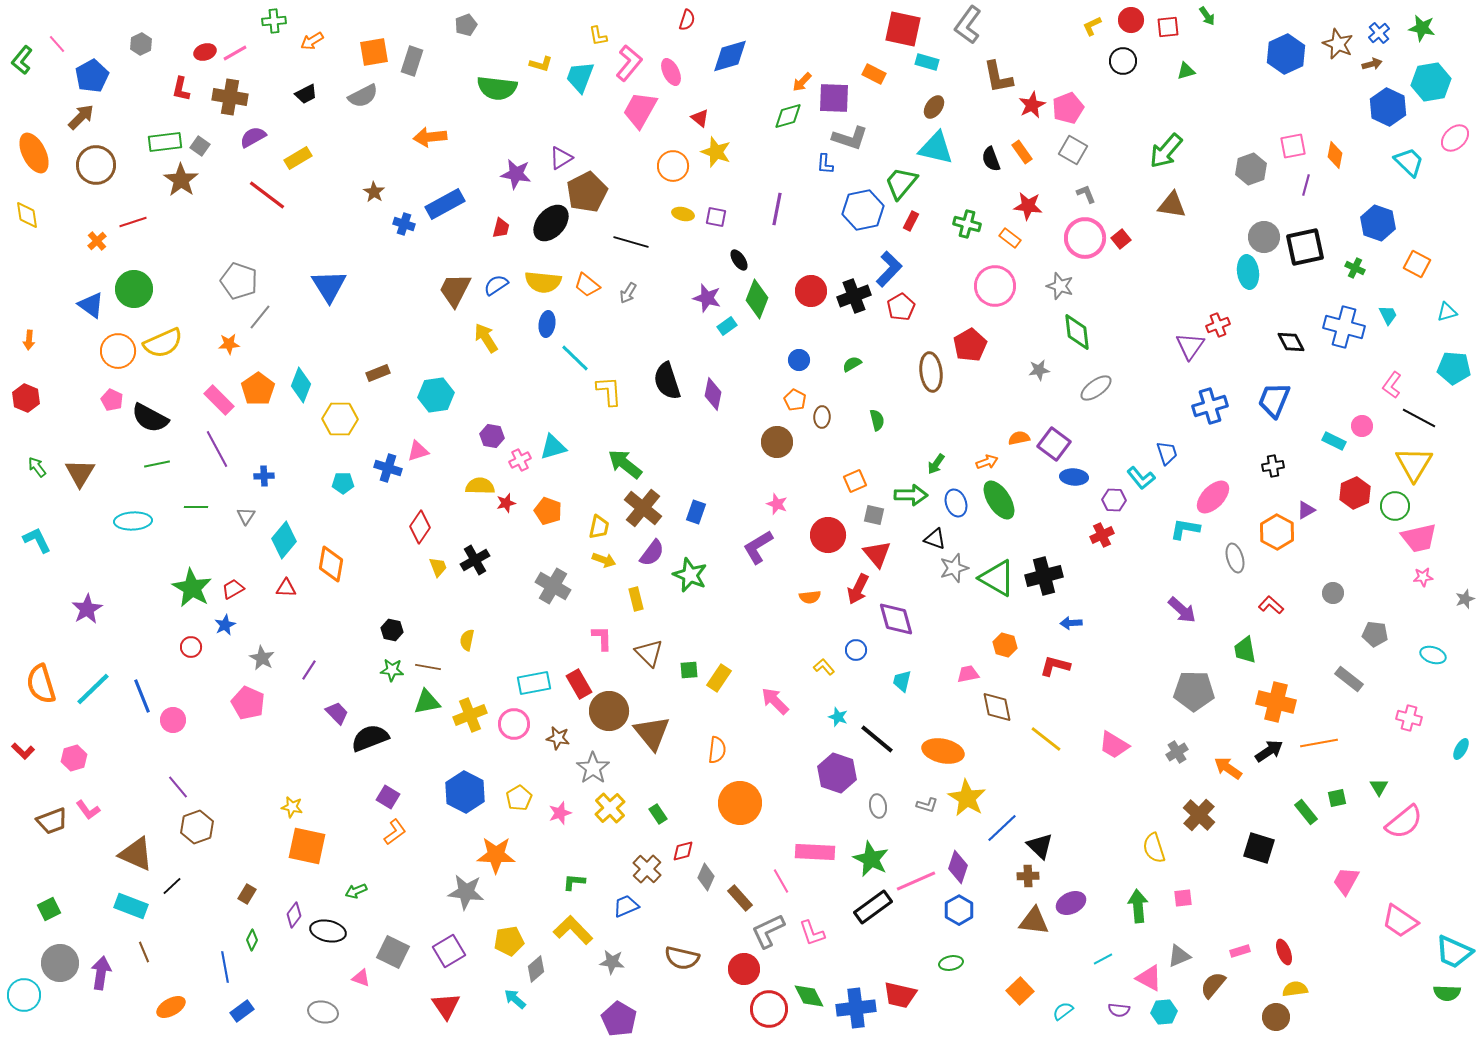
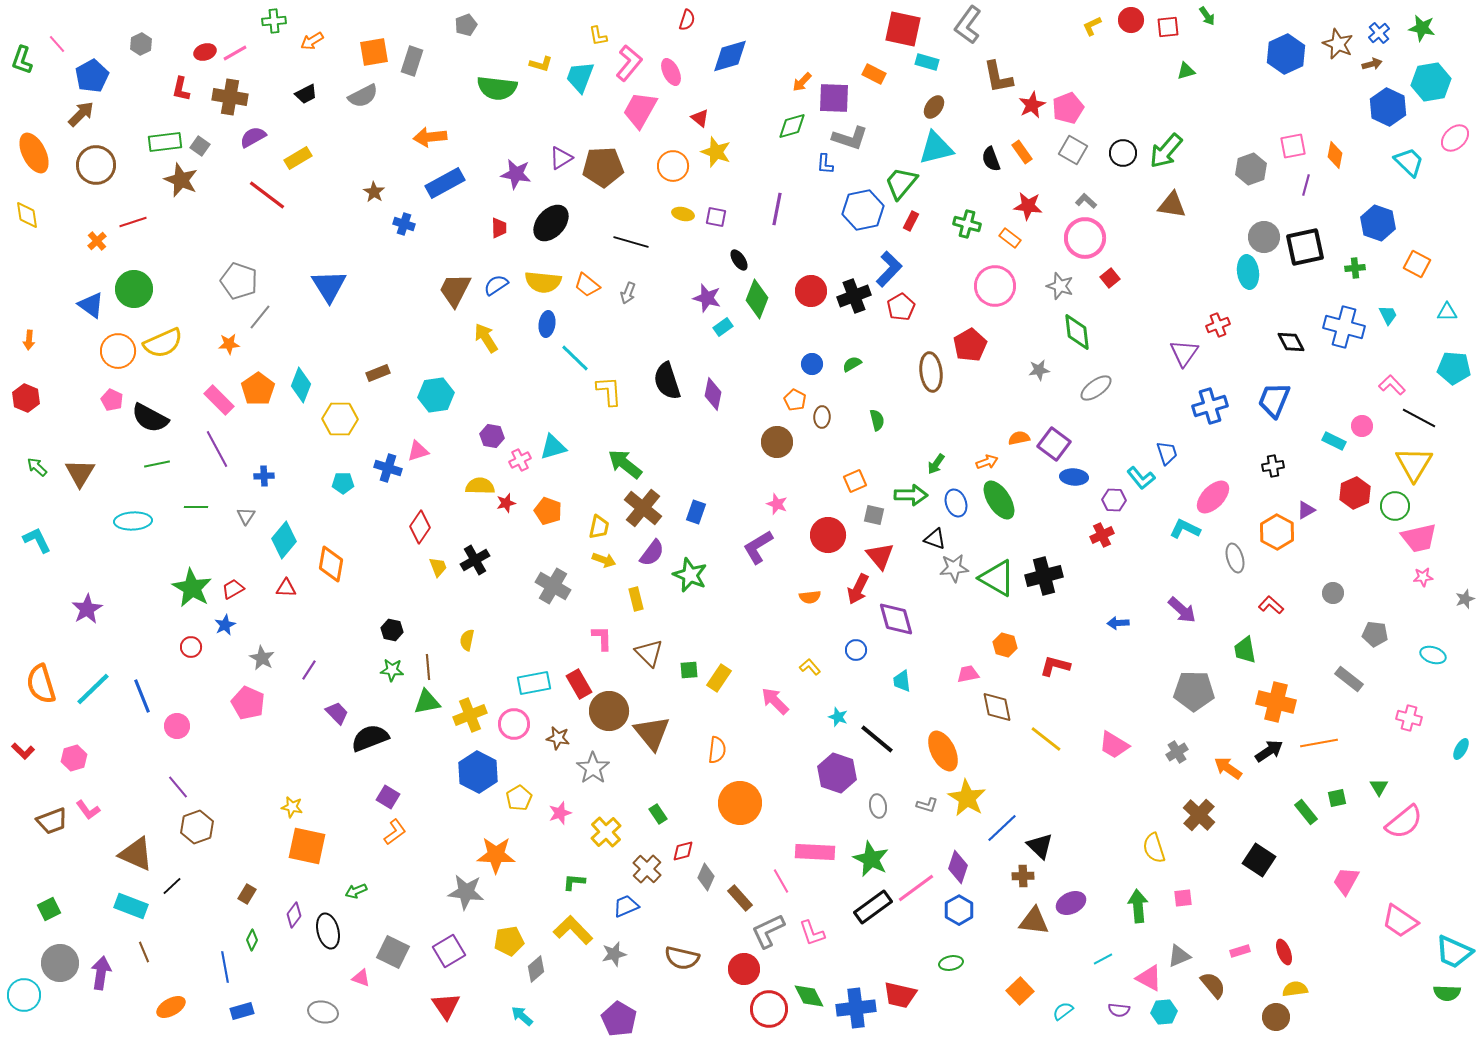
green L-shape at (22, 60): rotated 20 degrees counterclockwise
black circle at (1123, 61): moved 92 px down
green diamond at (788, 116): moved 4 px right, 10 px down
brown arrow at (81, 117): moved 3 px up
cyan triangle at (936, 148): rotated 27 degrees counterclockwise
brown star at (181, 180): rotated 12 degrees counterclockwise
brown pentagon at (587, 192): moved 16 px right, 25 px up; rotated 24 degrees clockwise
gray L-shape at (1086, 194): moved 7 px down; rotated 25 degrees counterclockwise
blue rectangle at (445, 204): moved 21 px up
red trapezoid at (501, 228): moved 2 px left; rotated 15 degrees counterclockwise
red square at (1121, 239): moved 11 px left, 39 px down
green cross at (1355, 268): rotated 30 degrees counterclockwise
gray arrow at (628, 293): rotated 10 degrees counterclockwise
cyan triangle at (1447, 312): rotated 15 degrees clockwise
cyan rectangle at (727, 326): moved 4 px left, 1 px down
purple triangle at (1190, 346): moved 6 px left, 7 px down
blue circle at (799, 360): moved 13 px right, 4 px down
pink L-shape at (1392, 385): rotated 100 degrees clockwise
green arrow at (37, 467): rotated 10 degrees counterclockwise
cyan L-shape at (1185, 529): rotated 16 degrees clockwise
red triangle at (877, 554): moved 3 px right, 2 px down
gray star at (954, 568): rotated 12 degrees clockwise
blue arrow at (1071, 623): moved 47 px right
brown line at (428, 667): rotated 75 degrees clockwise
yellow L-shape at (824, 667): moved 14 px left
cyan trapezoid at (902, 681): rotated 20 degrees counterclockwise
pink circle at (173, 720): moved 4 px right, 6 px down
orange ellipse at (943, 751): rotated 51 degrees clockwise
blue hexagon at (465, 792): moved 13 px right, 20 px up
yellow cross at (610, 808): moved 4 px left, 24 px down
black square at (1259, 848): moved 12 px down; rotated 16 degrees clockwise
brown cross at (1028, 876): moved 5 px left
pink line at (916, 881): moved 7 px down; rotated 12 degrees counterclockwise
black ellipse at (328, 931): rotated 64 degrees clockwise
gray star at (612, 962): moved 2 px right, 8 px up; rotated 20 degrees counterclockwise
brown semicircle at (1213, 985): rotated 100 degrees clockwise
cyan arrow at (515, 999): moved 7 px right, 17 px down
blue rectangle at (242, 1011): rotated 20 degrees clockwise
